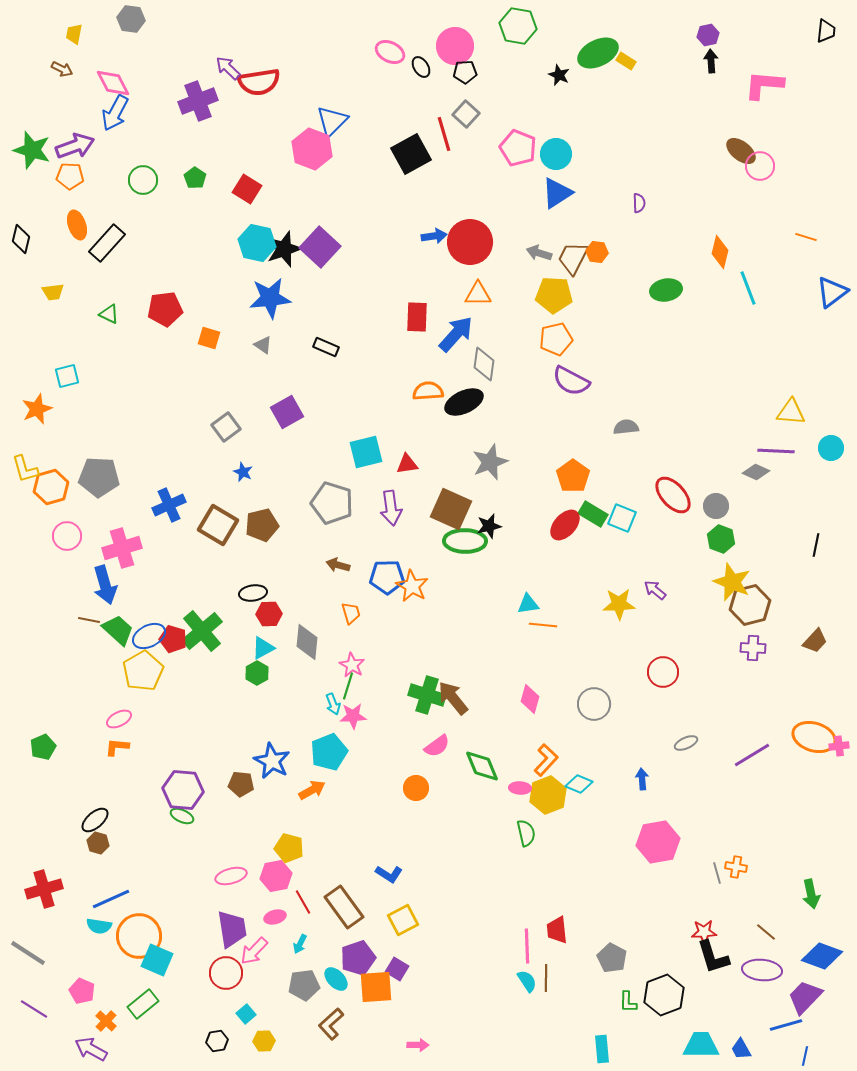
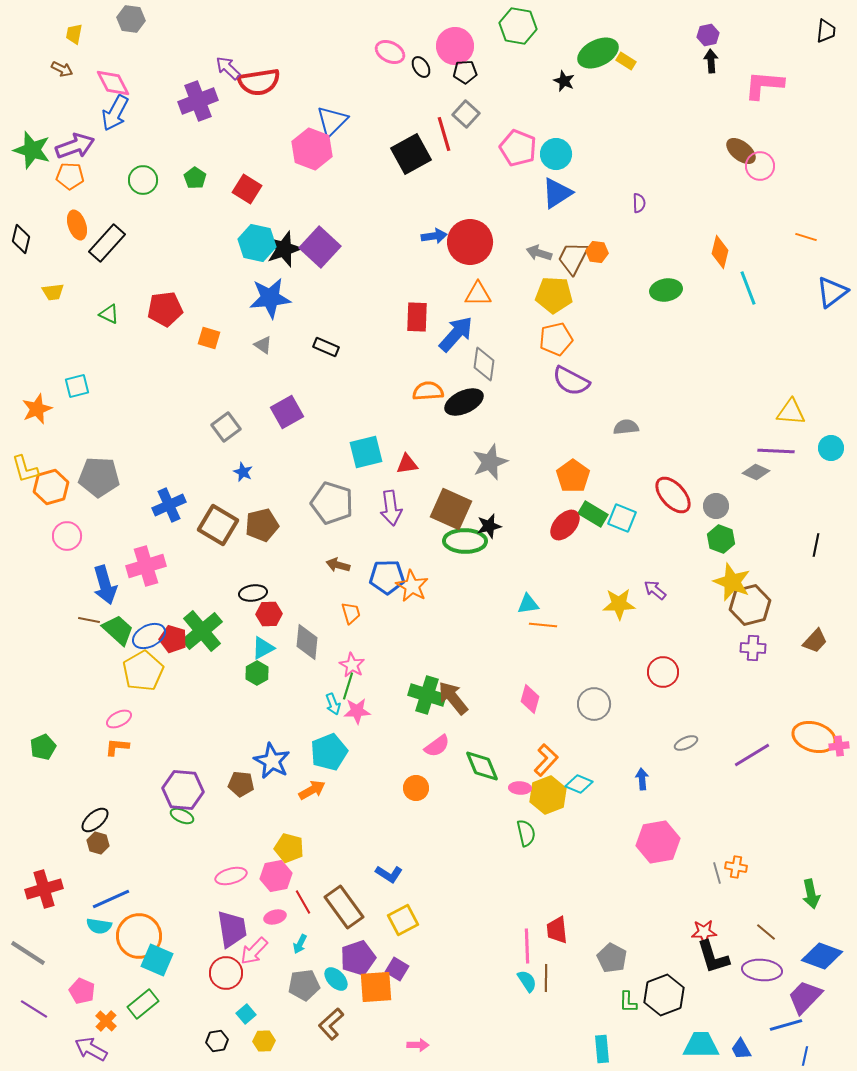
black star at (559, 75): moved 5 px right, 6 px down
cyan square at (67, 376): moved 10 px right, 10 px down
pink cross at (122, 548): moved 24 px right, 18 px down
pink star at (353, 716): moved 4 px right, 5 px up
